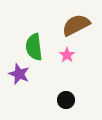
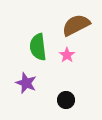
green semicircle: moved 4 px right
purple star: moved 7 px right, 9 px down
